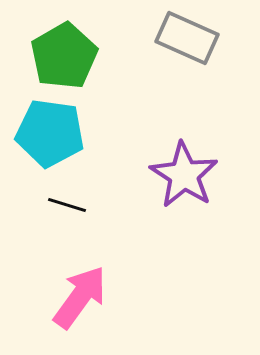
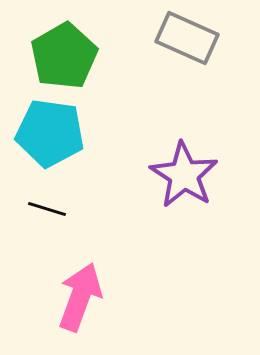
black line: moved 20 px left, 4 px down
pink arrow: rotated 16 degrees counterclockwise
